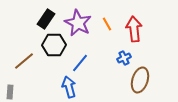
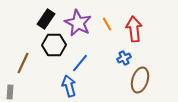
brown line: moved 1 px left, 2 px down; rotated 25 degrees counterclockwise
blue arrow: moved 1 px up
